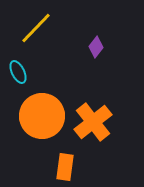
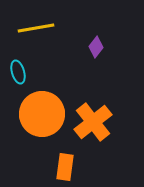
yellow line: rotated 36 degrees clockwise
cyan ellipse: rotated 10 degrees clockwise
orange circle: moved 2 px up
